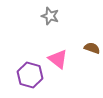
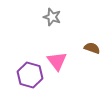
gray star: moved 2 px right, 1 px down
pink triangle: moved 1 px left, 2 px down; rotated 15 degrees clockwise
